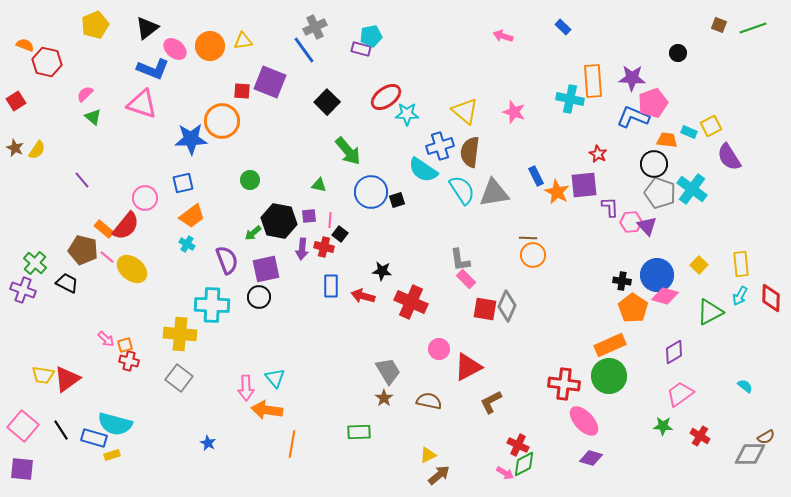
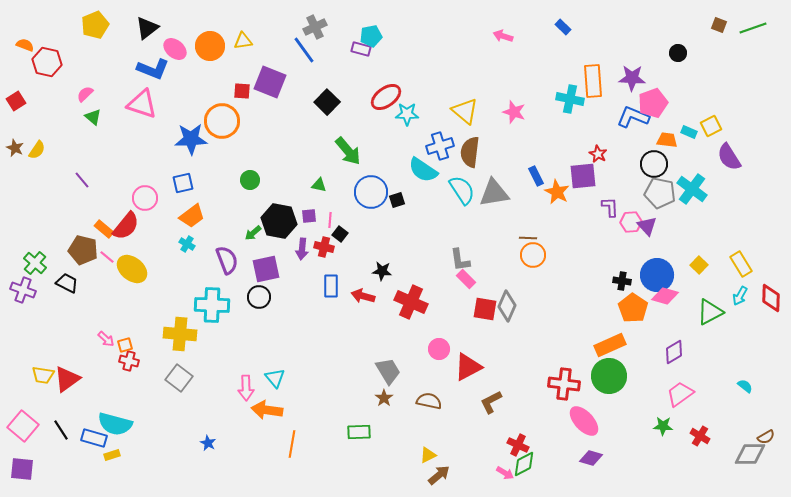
purple square at (584, 185): moved 1 px left, 9 px up
gray pentagon at (660, 193): rotated 8 degrees counterclockwise
yellow rectangle at (741, 264): rotated 25 degrees counterclockwise
